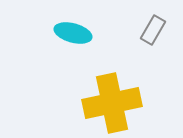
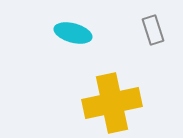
gray rectangle: rotated 48 degrees counterclockwise
